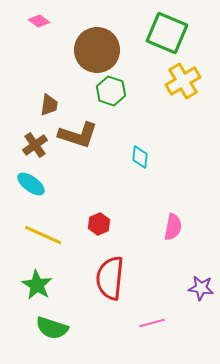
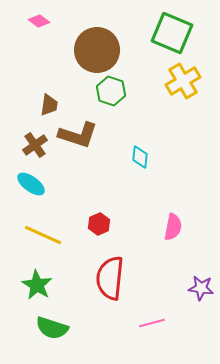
green square: moved 5 px right
